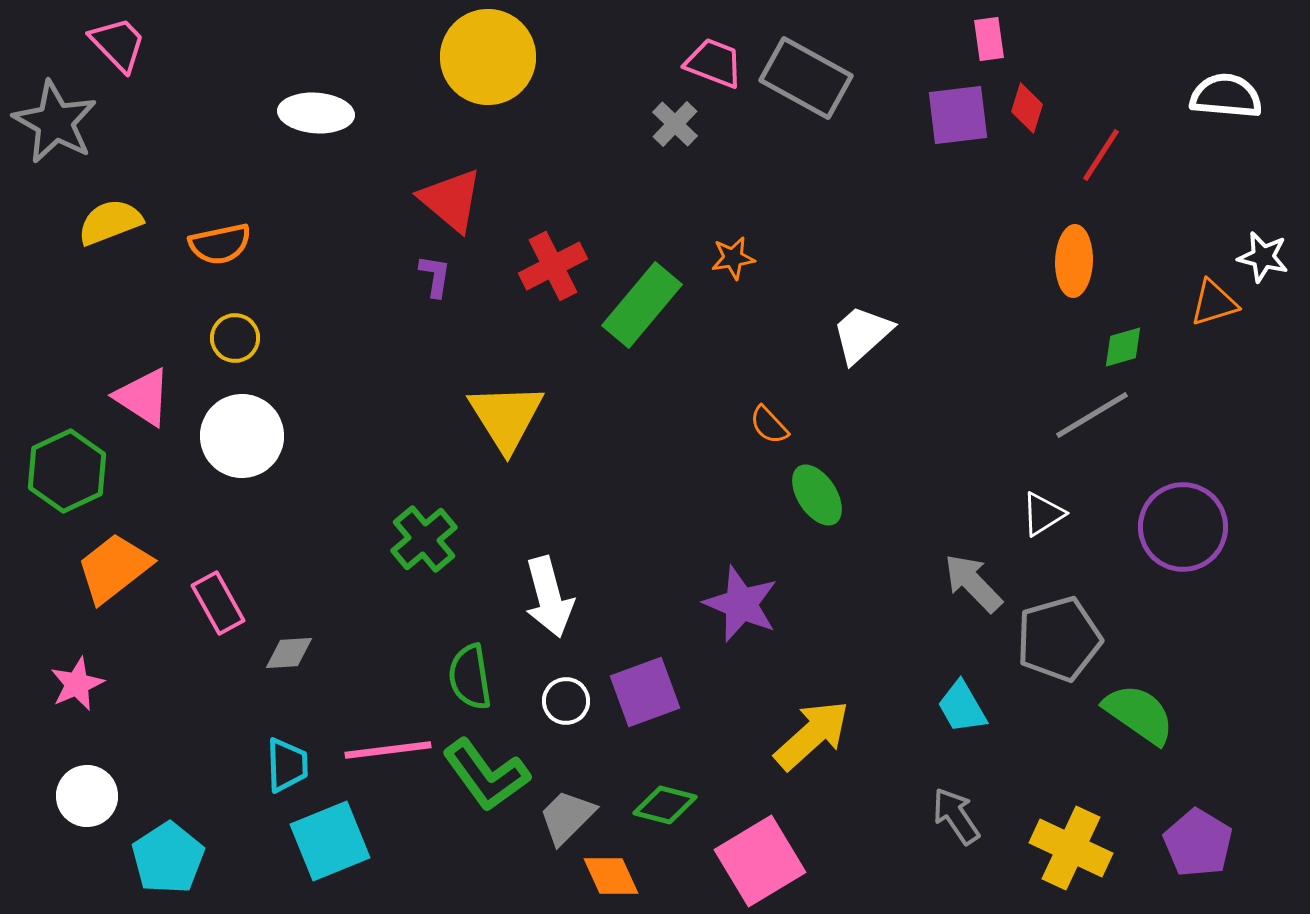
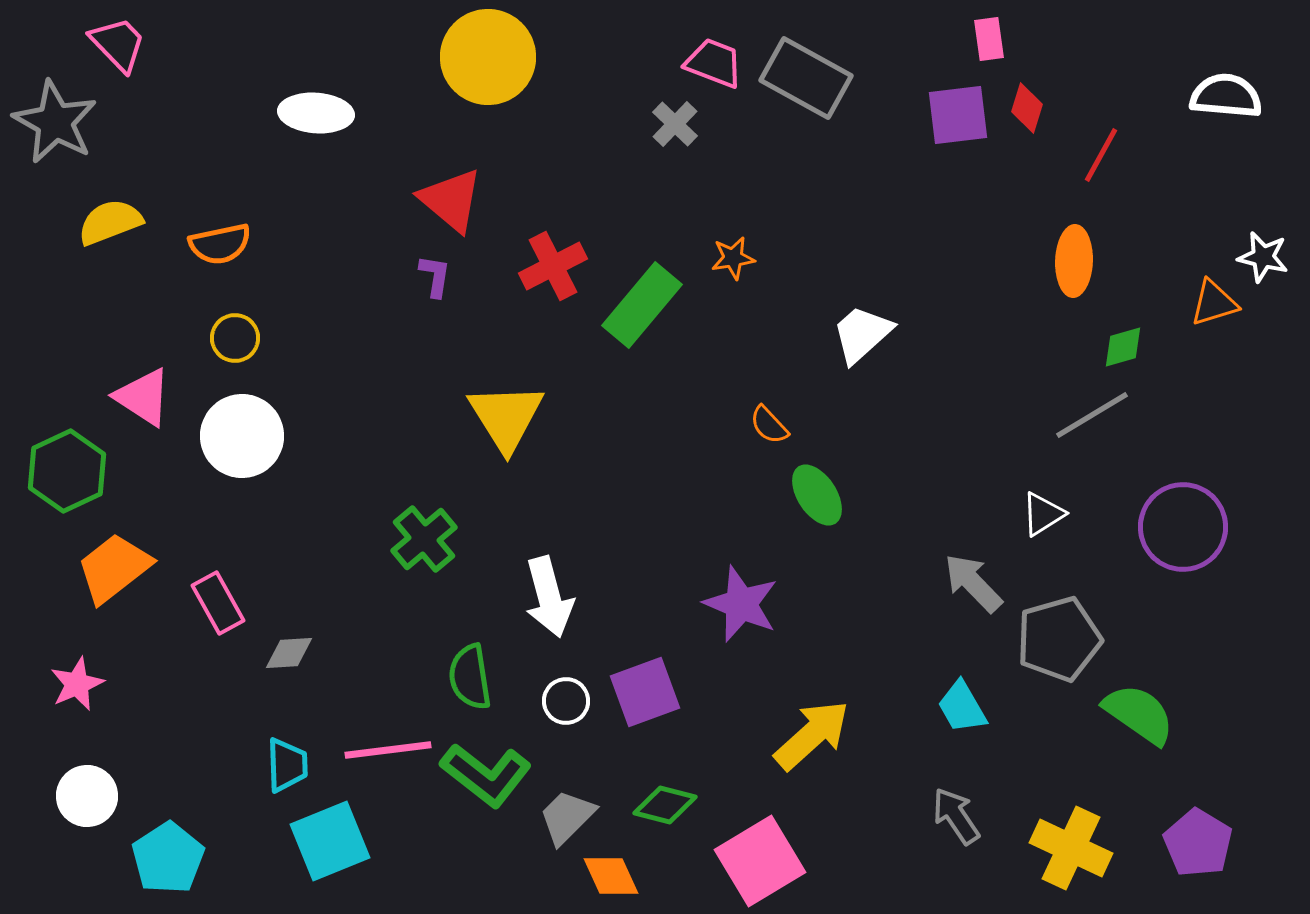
red line at (1101, 155): rotated 4 degrees counterclockwise
green L-shape at (486, 775): rotated 16 degrees counterclockwise
